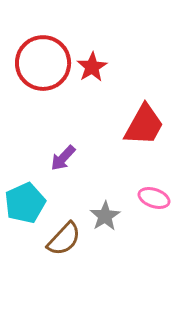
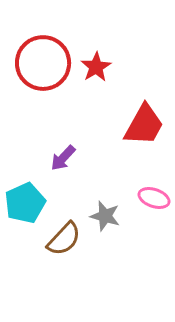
red star: moved 4 px right
gray star: rotated 24 degrees counterclockwise
